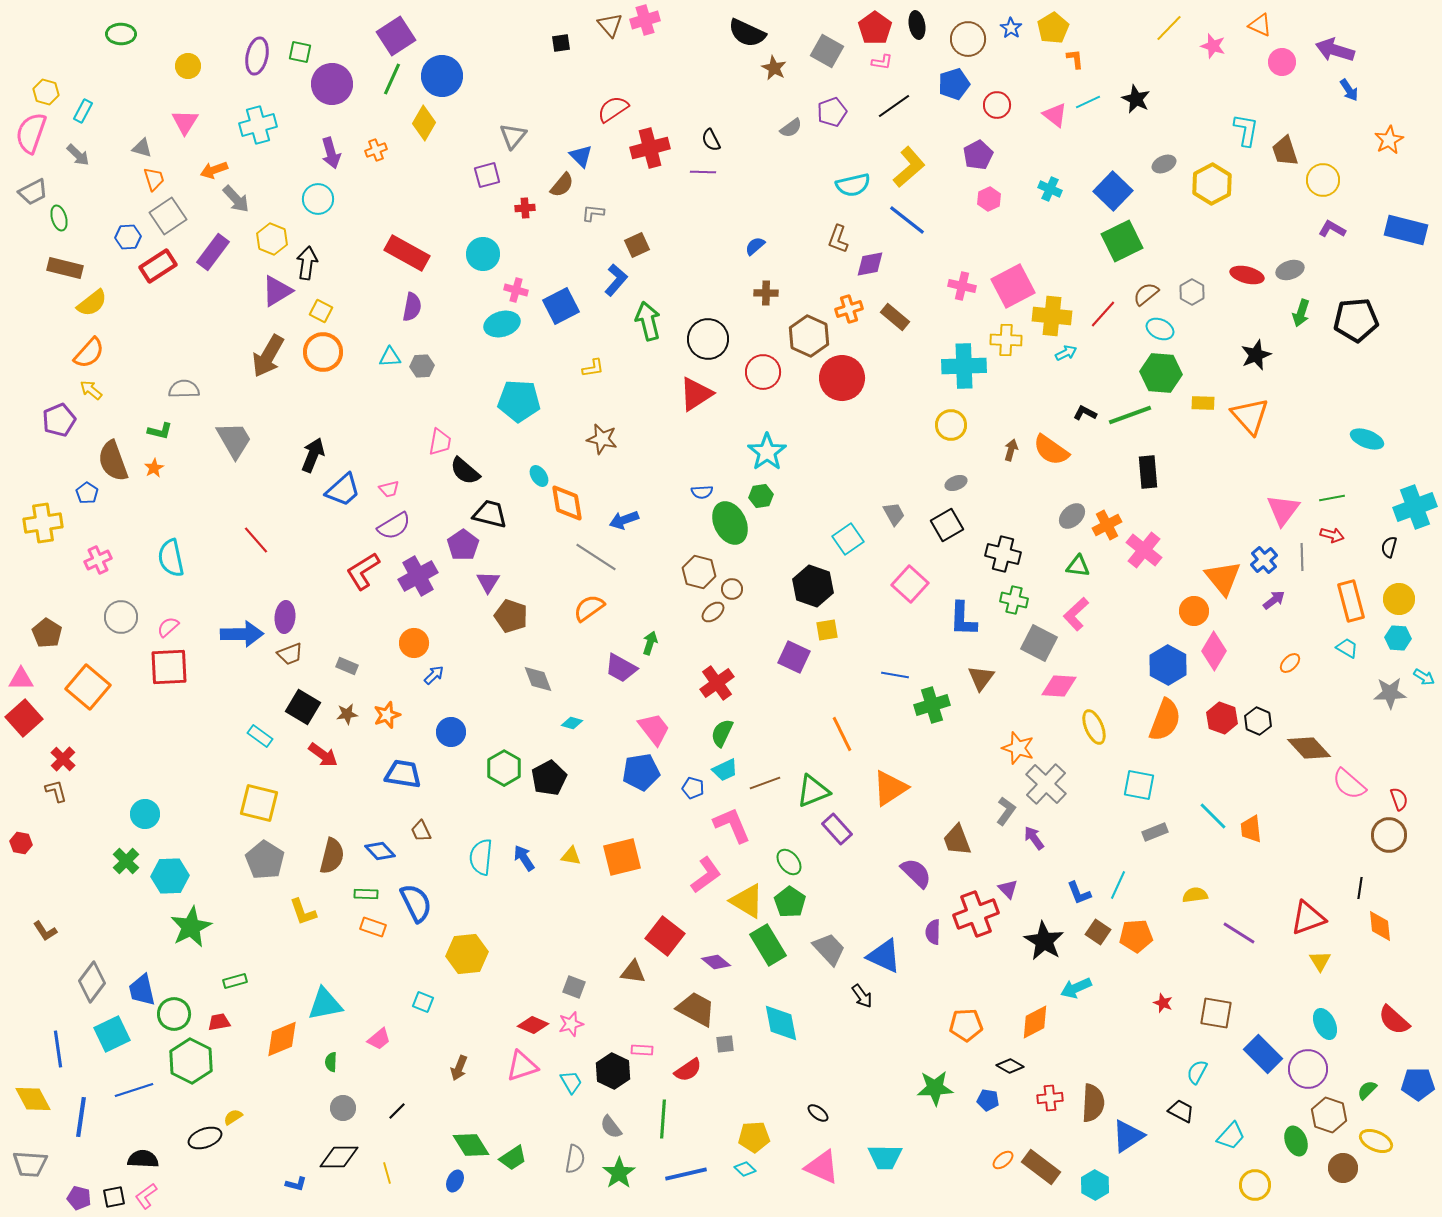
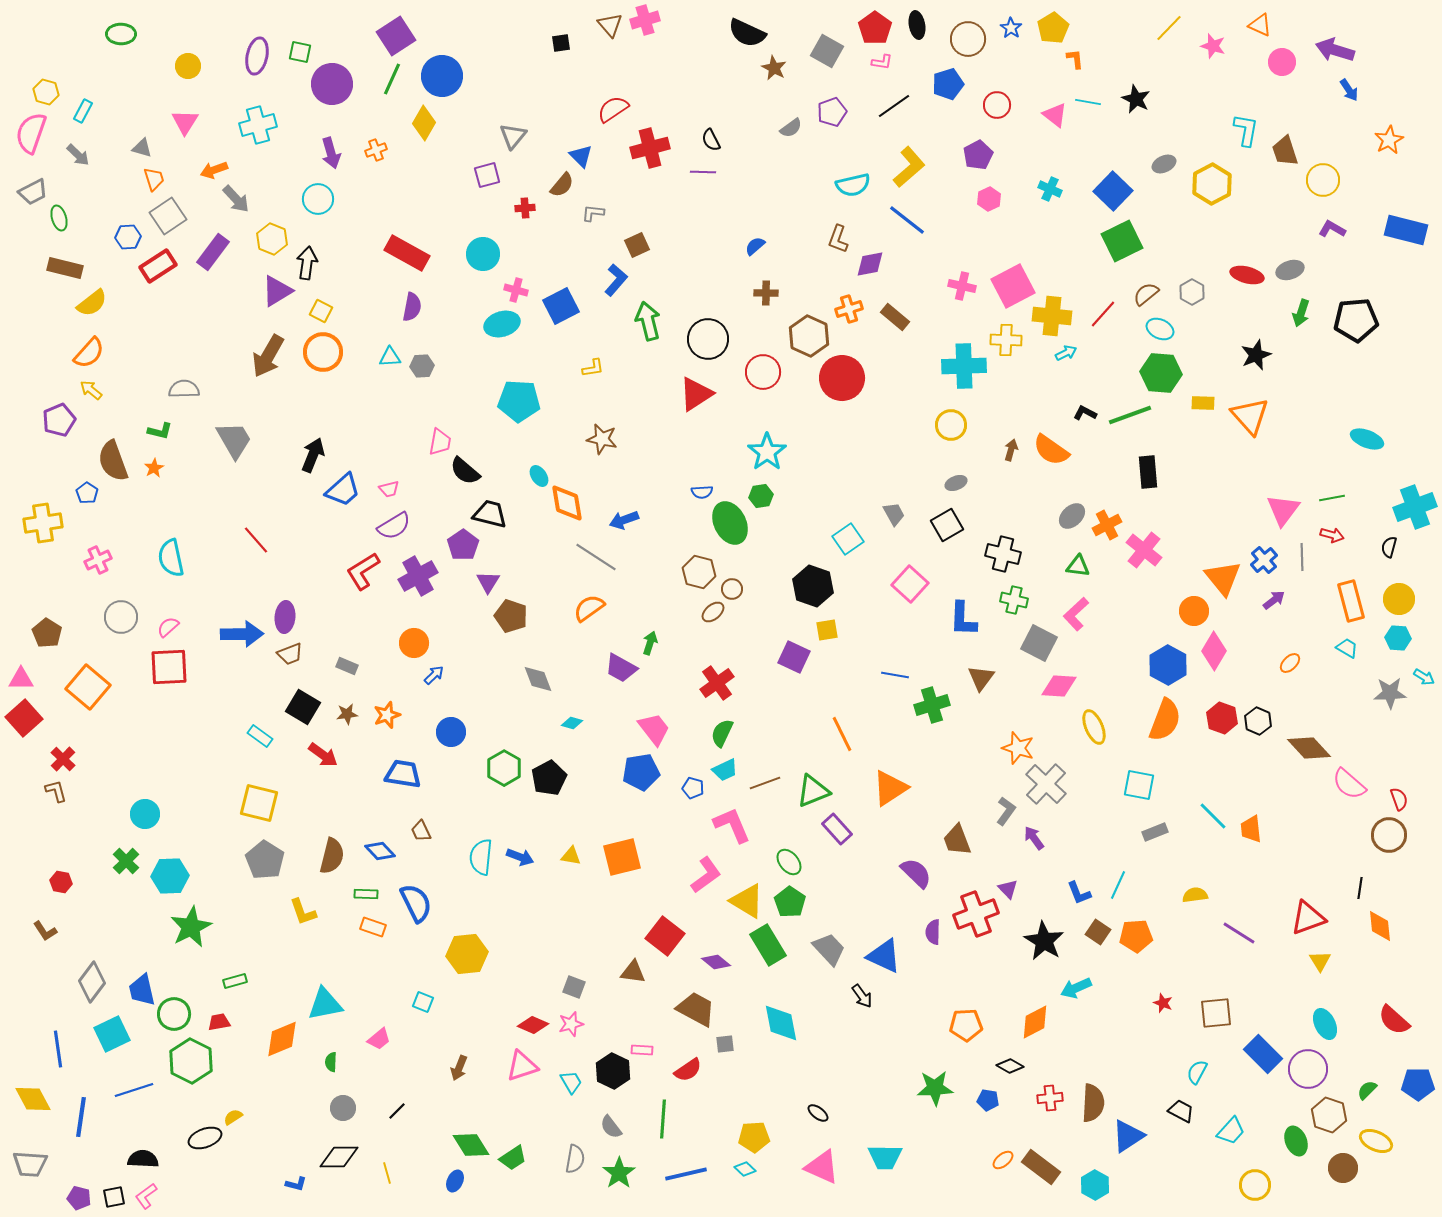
blue pentagon at (954, 84): moved 6 px left
cyan line at (1088, 102): rotated 35 degrees clockwise
red hexagon at (21, 843): moved 40 px right, 39 px down
blue arrow at (524, 858): moved 4 px left, 1 px up; rotated 144 degrees clockwise
brown square at (1216, 1013): rotated 16 degrees counterclockwise
cyan trapezoid at (1231, 1136): moved 5 px up
